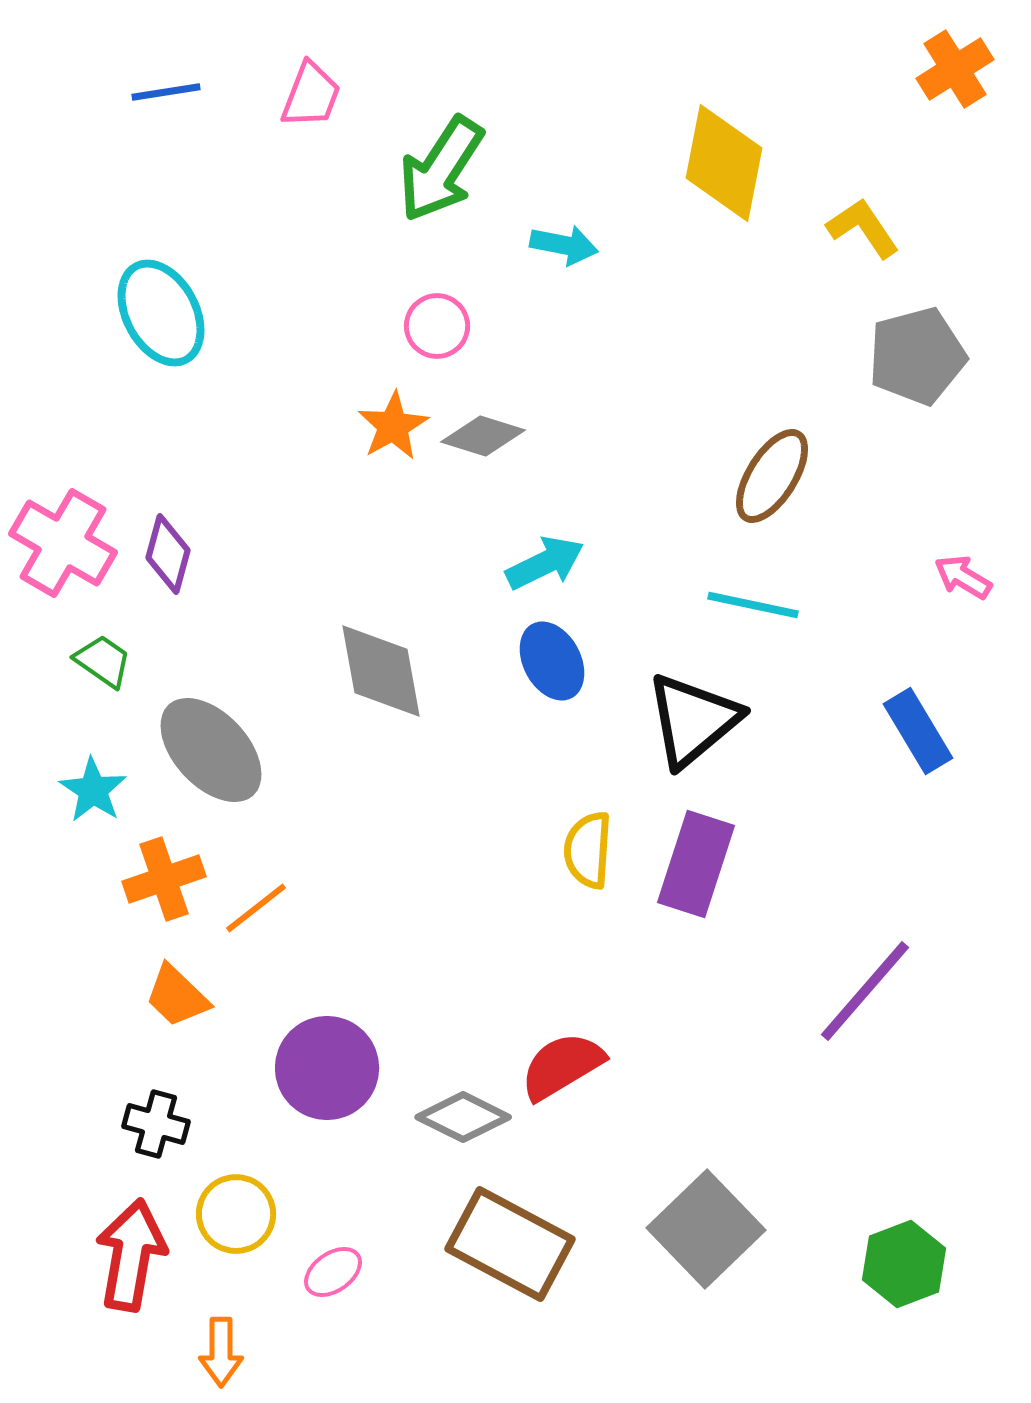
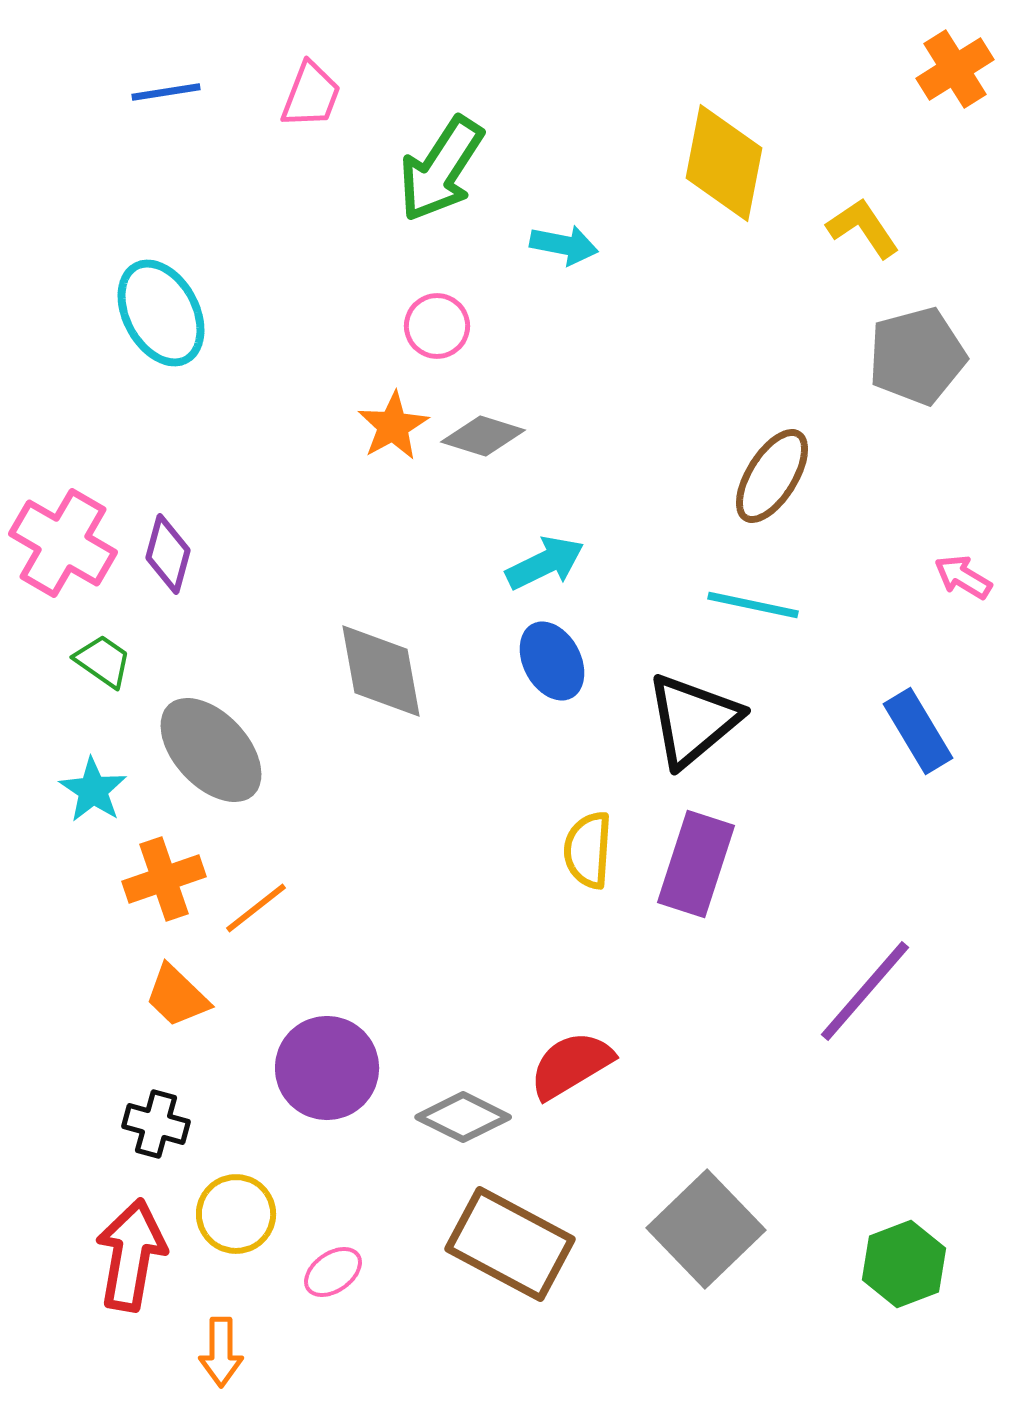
red semicircle at (562, 1066): moved 9 px right, 1 px up
